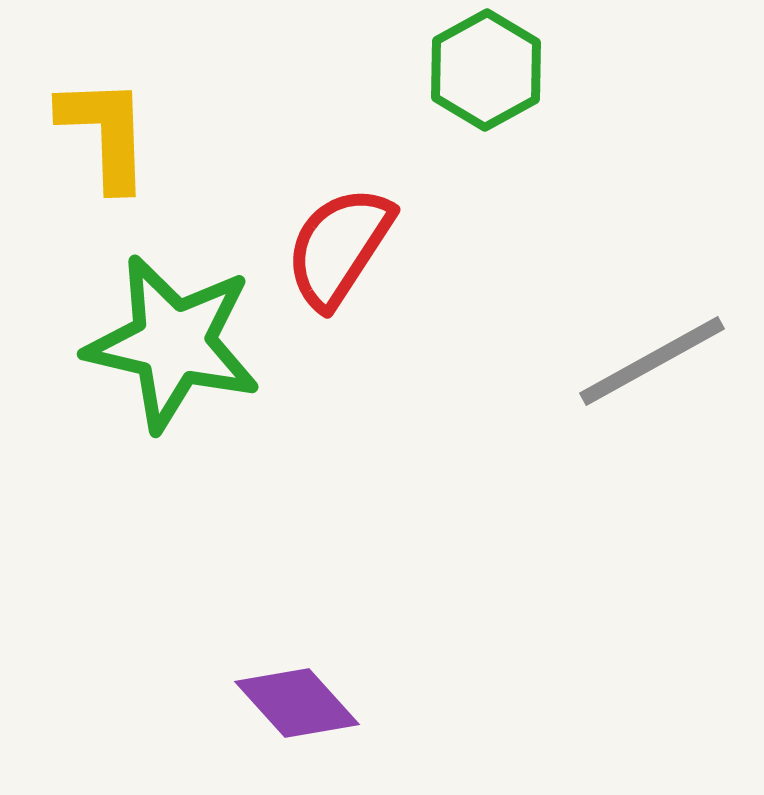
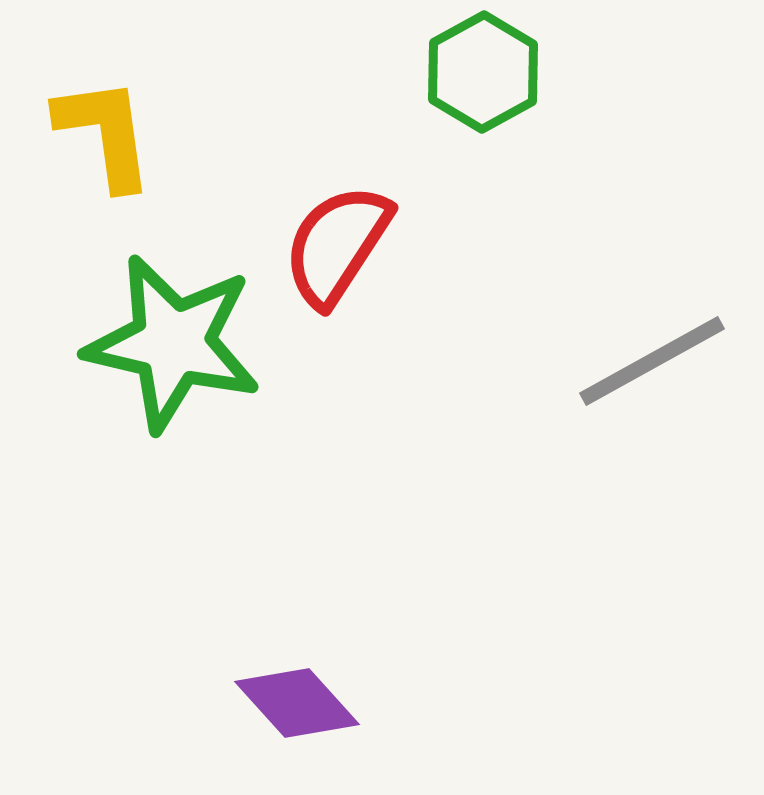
green hexagon: moved 3 px left, 2 px down
yellow L-shape: rotated 6 degrees counterclockwise
red semicircle: moved 2 px left, 2 px up
